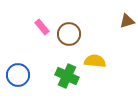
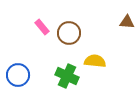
brown triangle: moved 1 px down; rotated 21 degrees clockwise
brown circle: moved 1 px up
